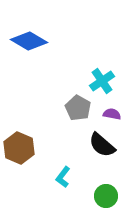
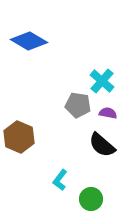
cyan cross: rotated 15 degrees counterclockwise
gray pentagon: moved 3 px up; rotated 20 degrees counterclockwise
purple semicircle: moved 4 px left, 1 px up
brown hexagon: moved 11 px up
cyan L-shape: moved 3 px left, 3 px down
green circle: moved 15 px left, 3 px down
